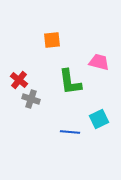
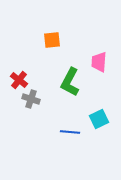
pink trapezoid: rotated 100 degrees counterclockwise
green L-shape: rotated 36 degrees clockwise
